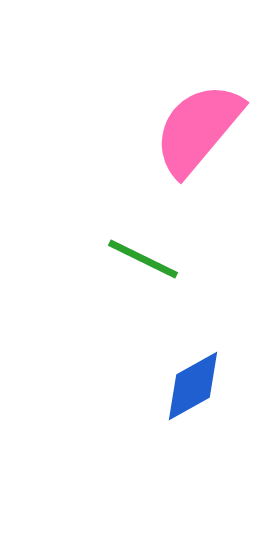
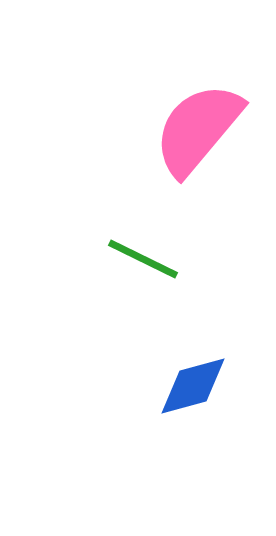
blue diamond: rotated 14 degrees clockwise
